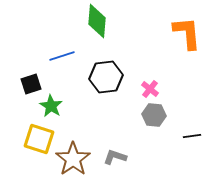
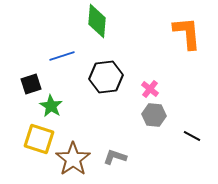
black line: rotated 36 degrees clockwise
